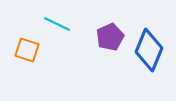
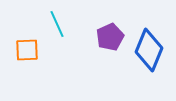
cyan line: rotated 40 degrees clockwise
orange square: rotated 20 degrees counterclockwise
